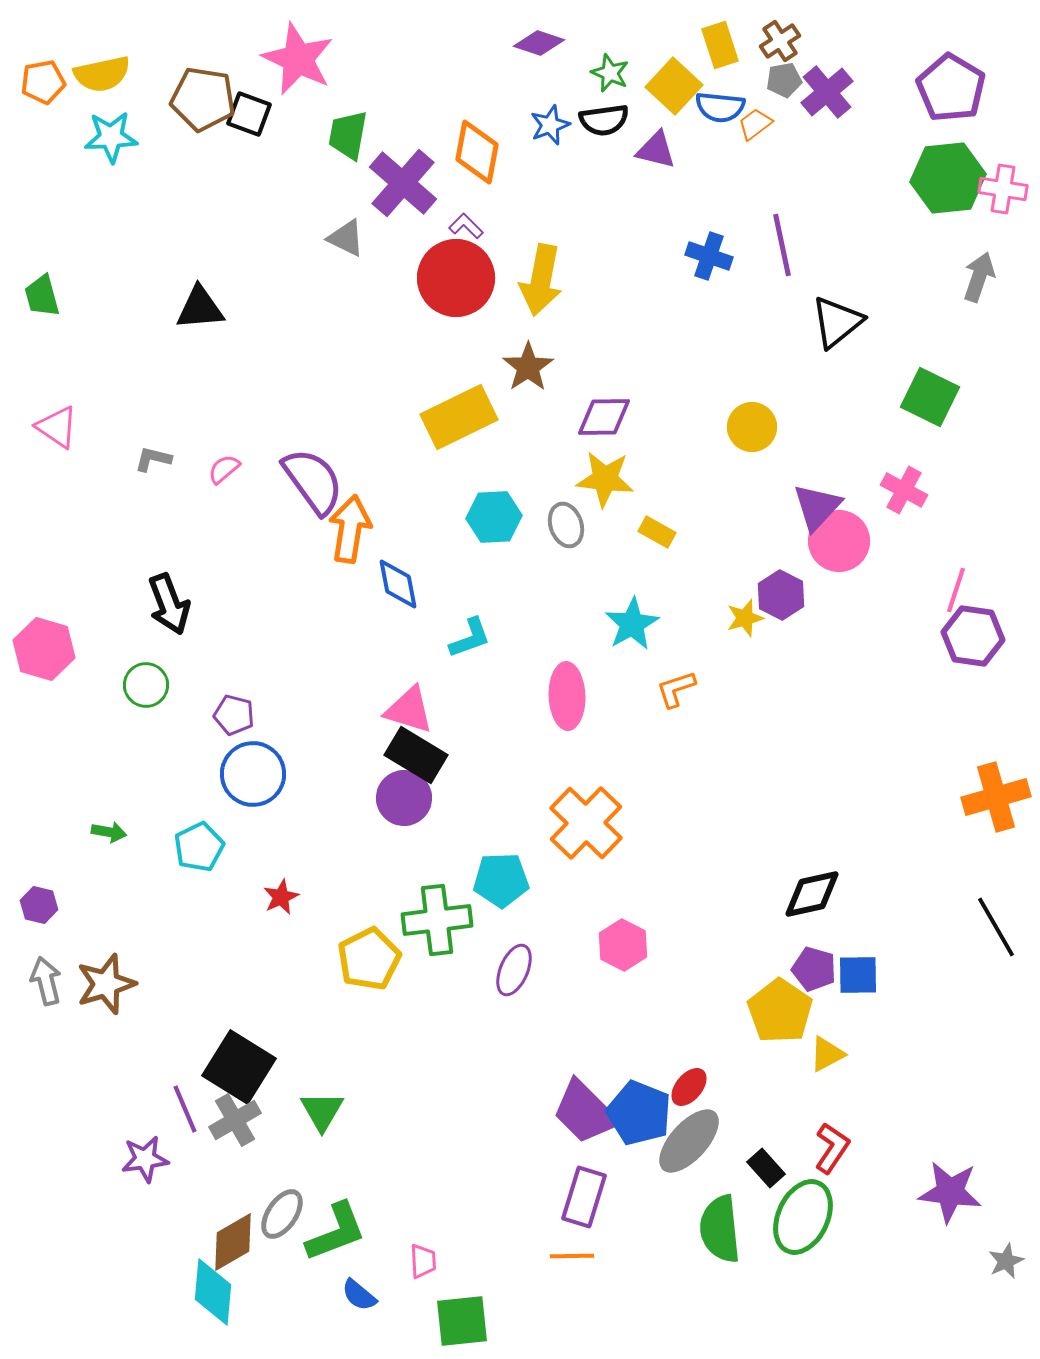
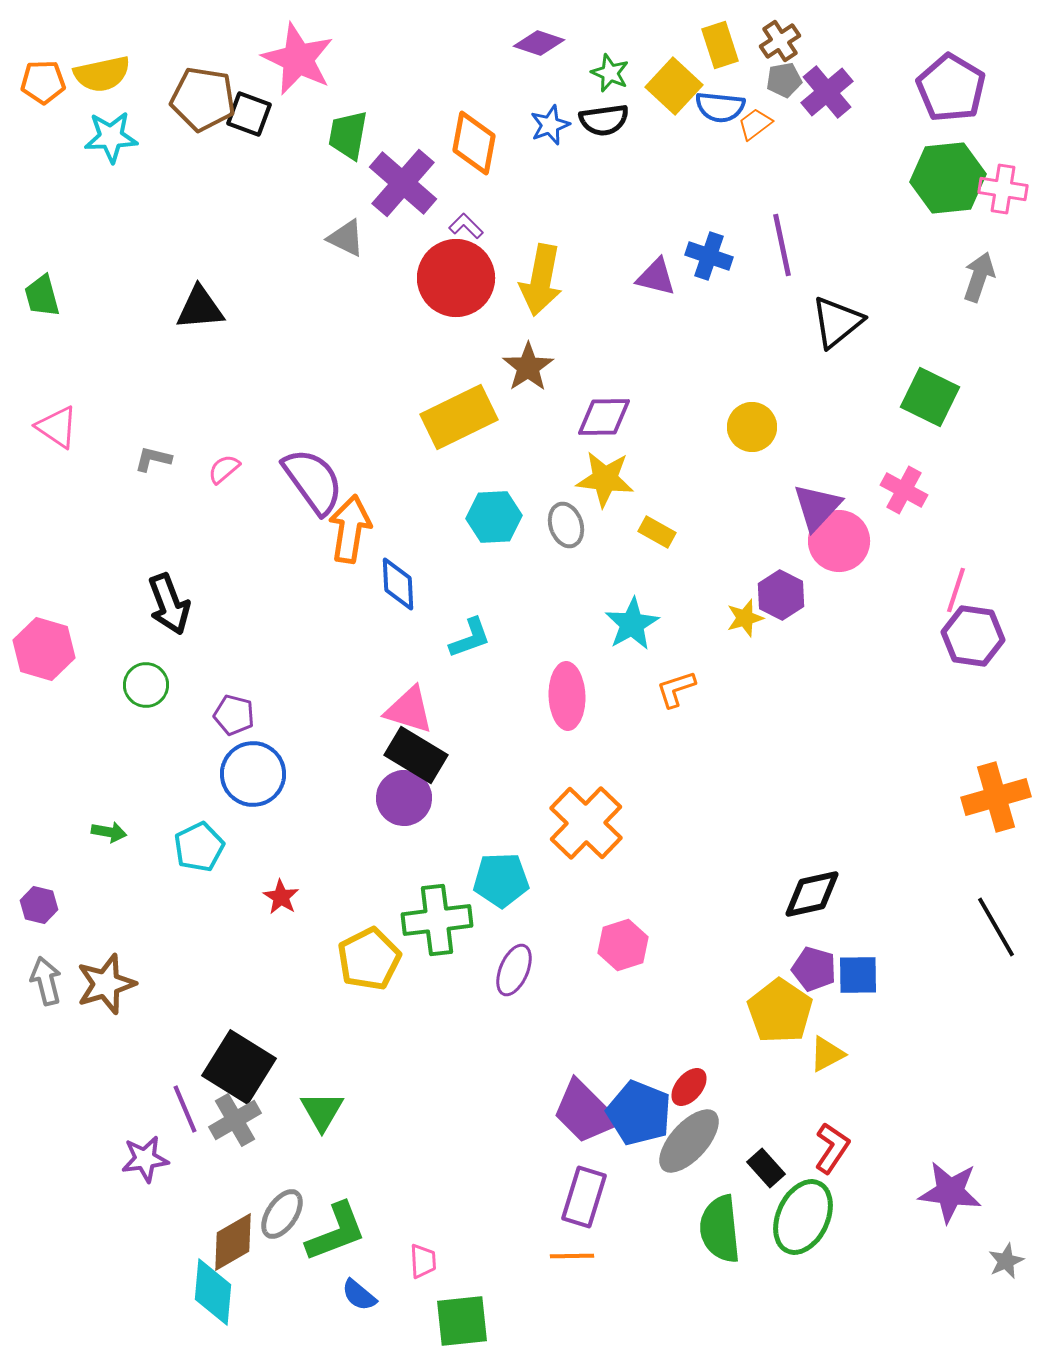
orange pentagon at (43, 82): rotated 9 degrees clockwise
purple triangle at (656, 150): moved 127 px down
orange diamond at (477, 152): moved 3 px left, 9 px up
blue diamond at (398, 584): rotated 8 degrees clockwise
red star at (281, 897): rotated 15 degrees counterclockwise
pink hexagon at (623, 945): rotated 15 degrees clockwise
